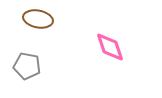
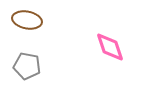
brown ellipse: moved 11 px left, 1 px down
